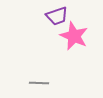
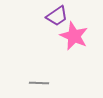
purple trapezoid: rotated 15 degrees counterclockwise
